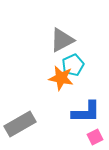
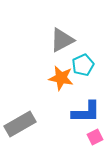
cyan pentagon: moved 10 px right
